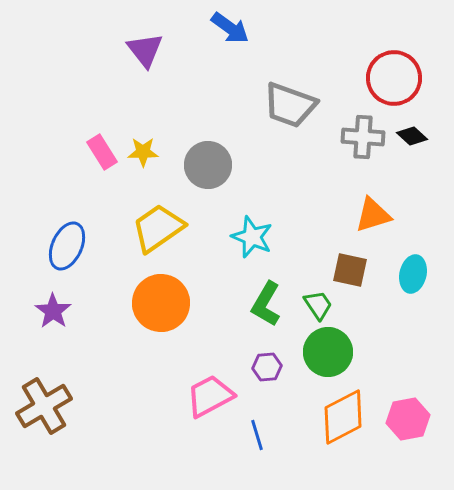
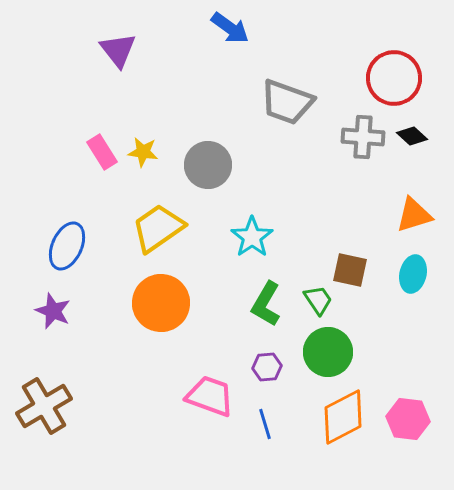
purple triangle: moved 27 px left
gray trapezoid: moved 3 px left, 3 px up
yellow star: rotated 8 degrees clockwise
orange triangle: moved 41 px right
cyan star: rotated 15 degrees clockwise
green trapezoid: moved 5 px up
purple star: rotated 12 degrees counterclockwise
pink trapezoid: rotated 48 degrees clockwise
pink hexagon: rotated 18 degrees clockwise
blue line: moved 8 px right, 11 px up
